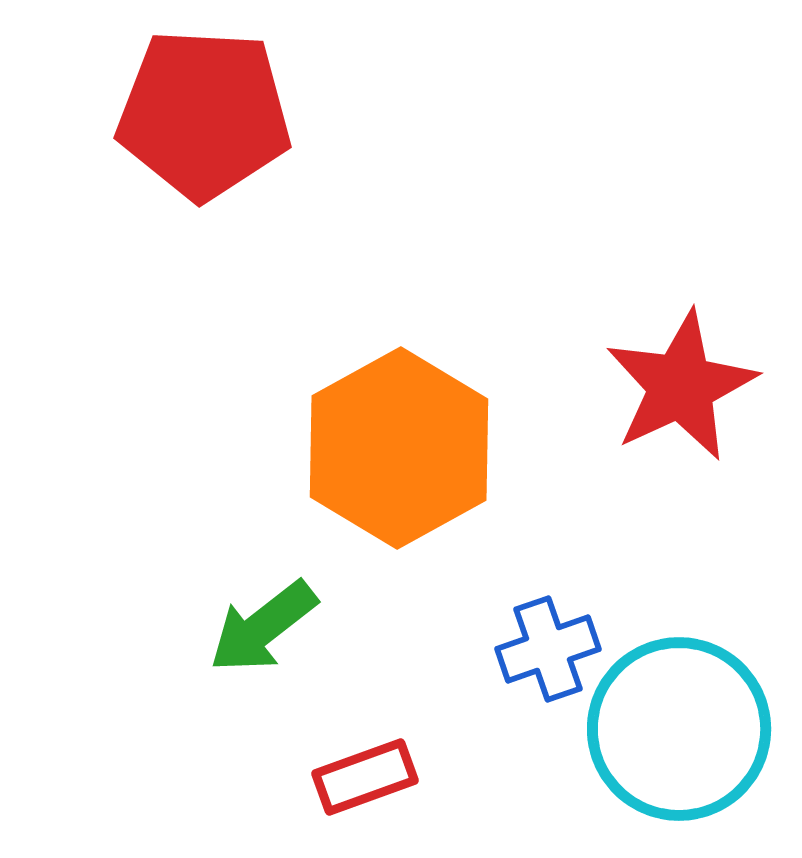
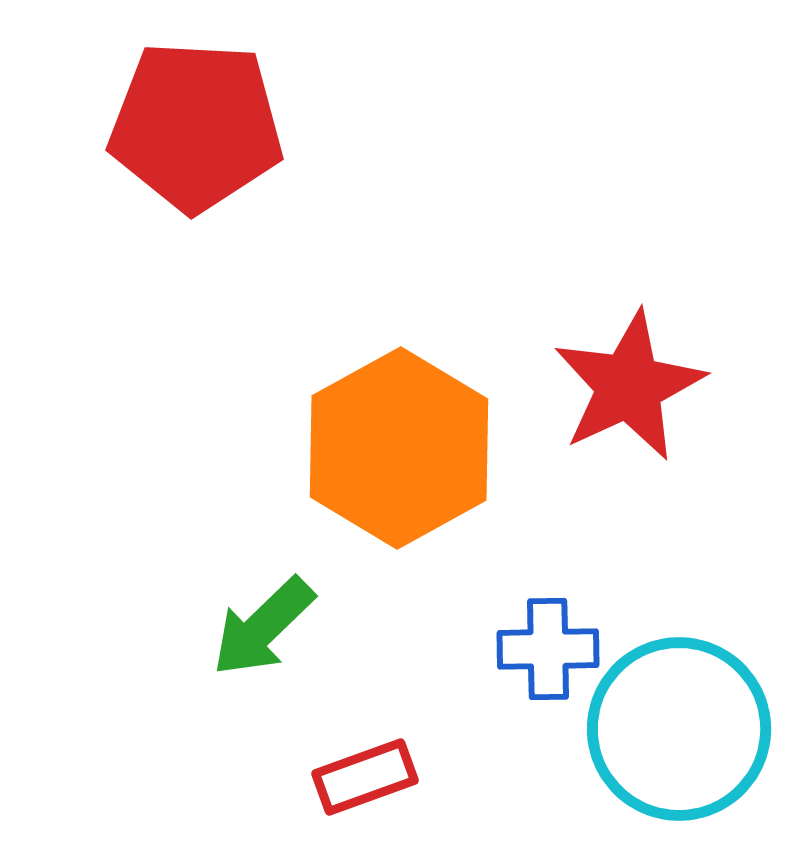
red pentagon: moved 8 px left, 12 px down
red star: moved 52 px left
green arrow: rotated 6 degrees counterclockwise
blue cross: rotated 18 degrees clockwise
